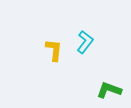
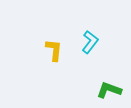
cyan L-shape: moved 5 px right
